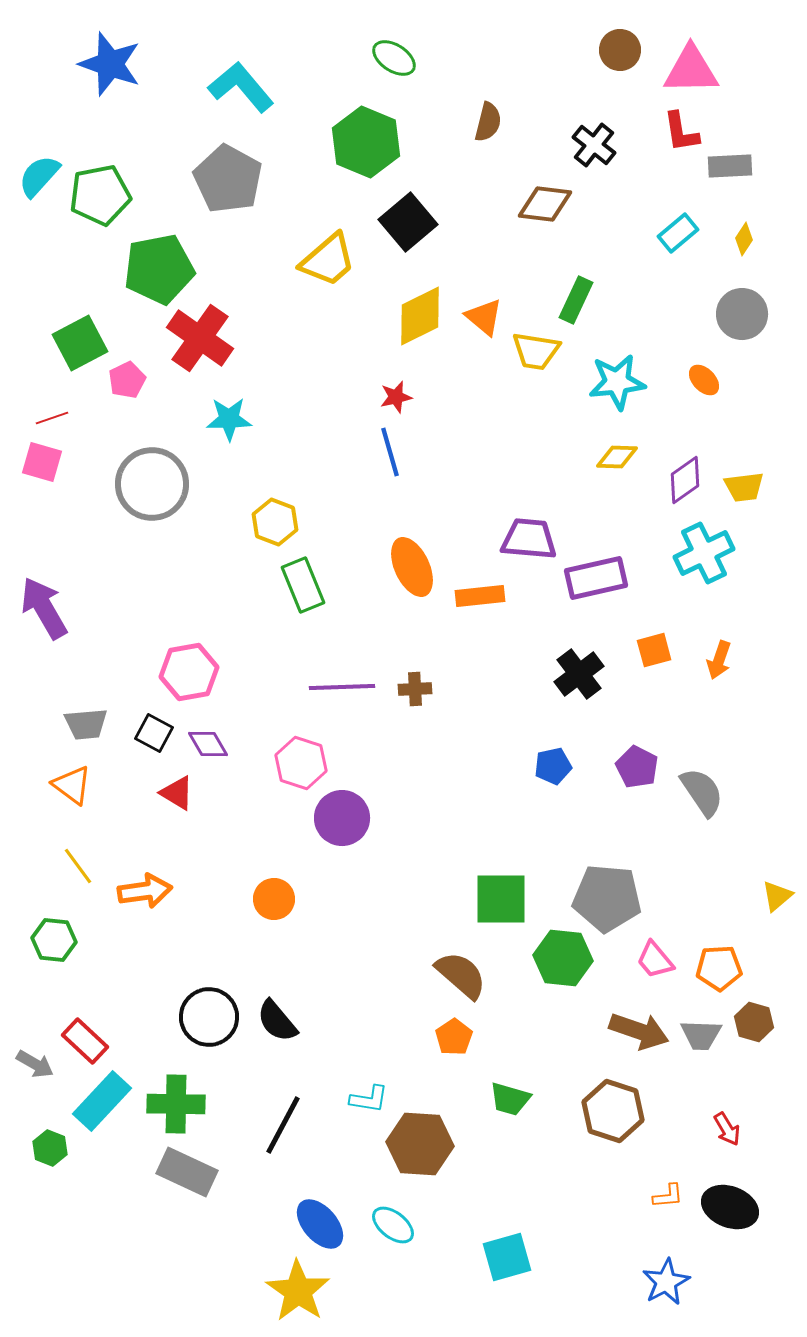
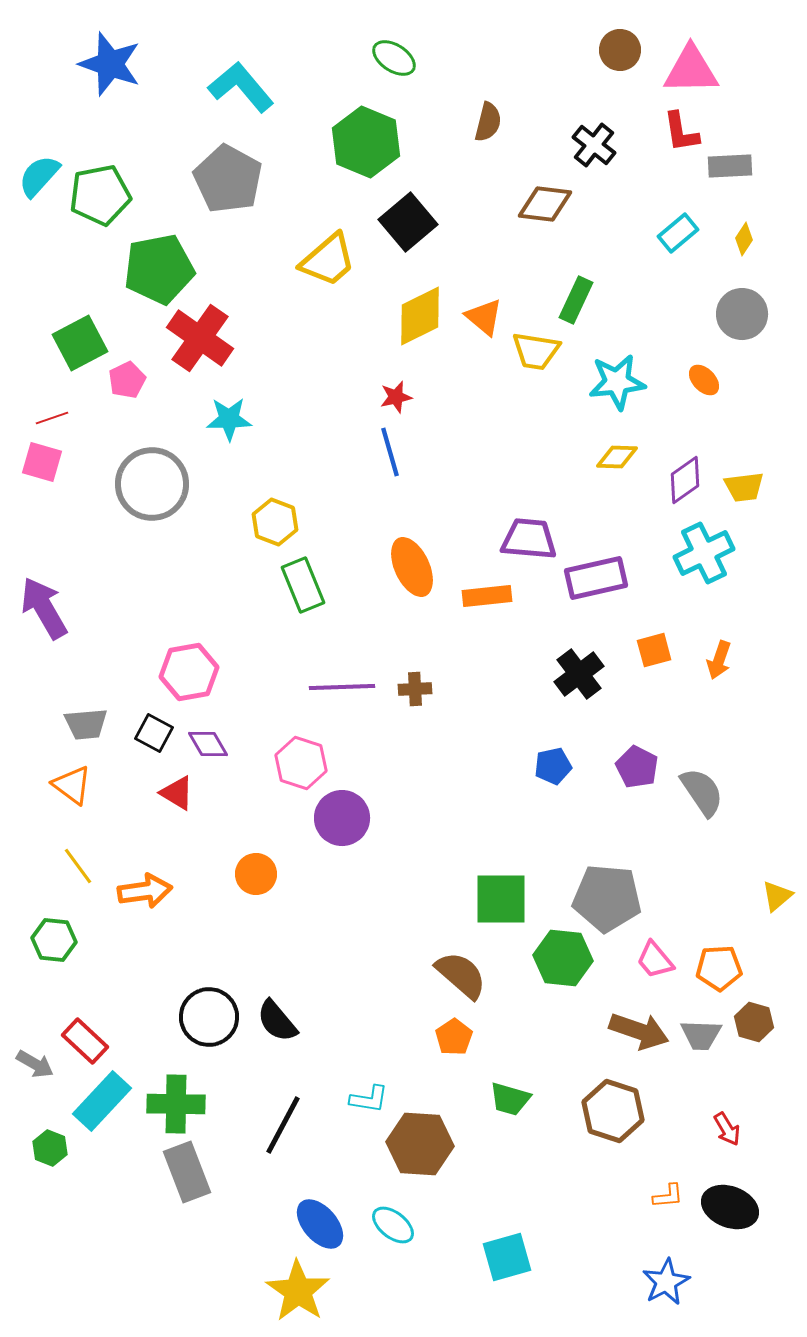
orange rectangle at (480, 596): moved 7 px right
orange circle at (274, 899): moved 18 px left, 25 px up
gray rectangle at (187, 1172): rotated 44 degrees clockwise
